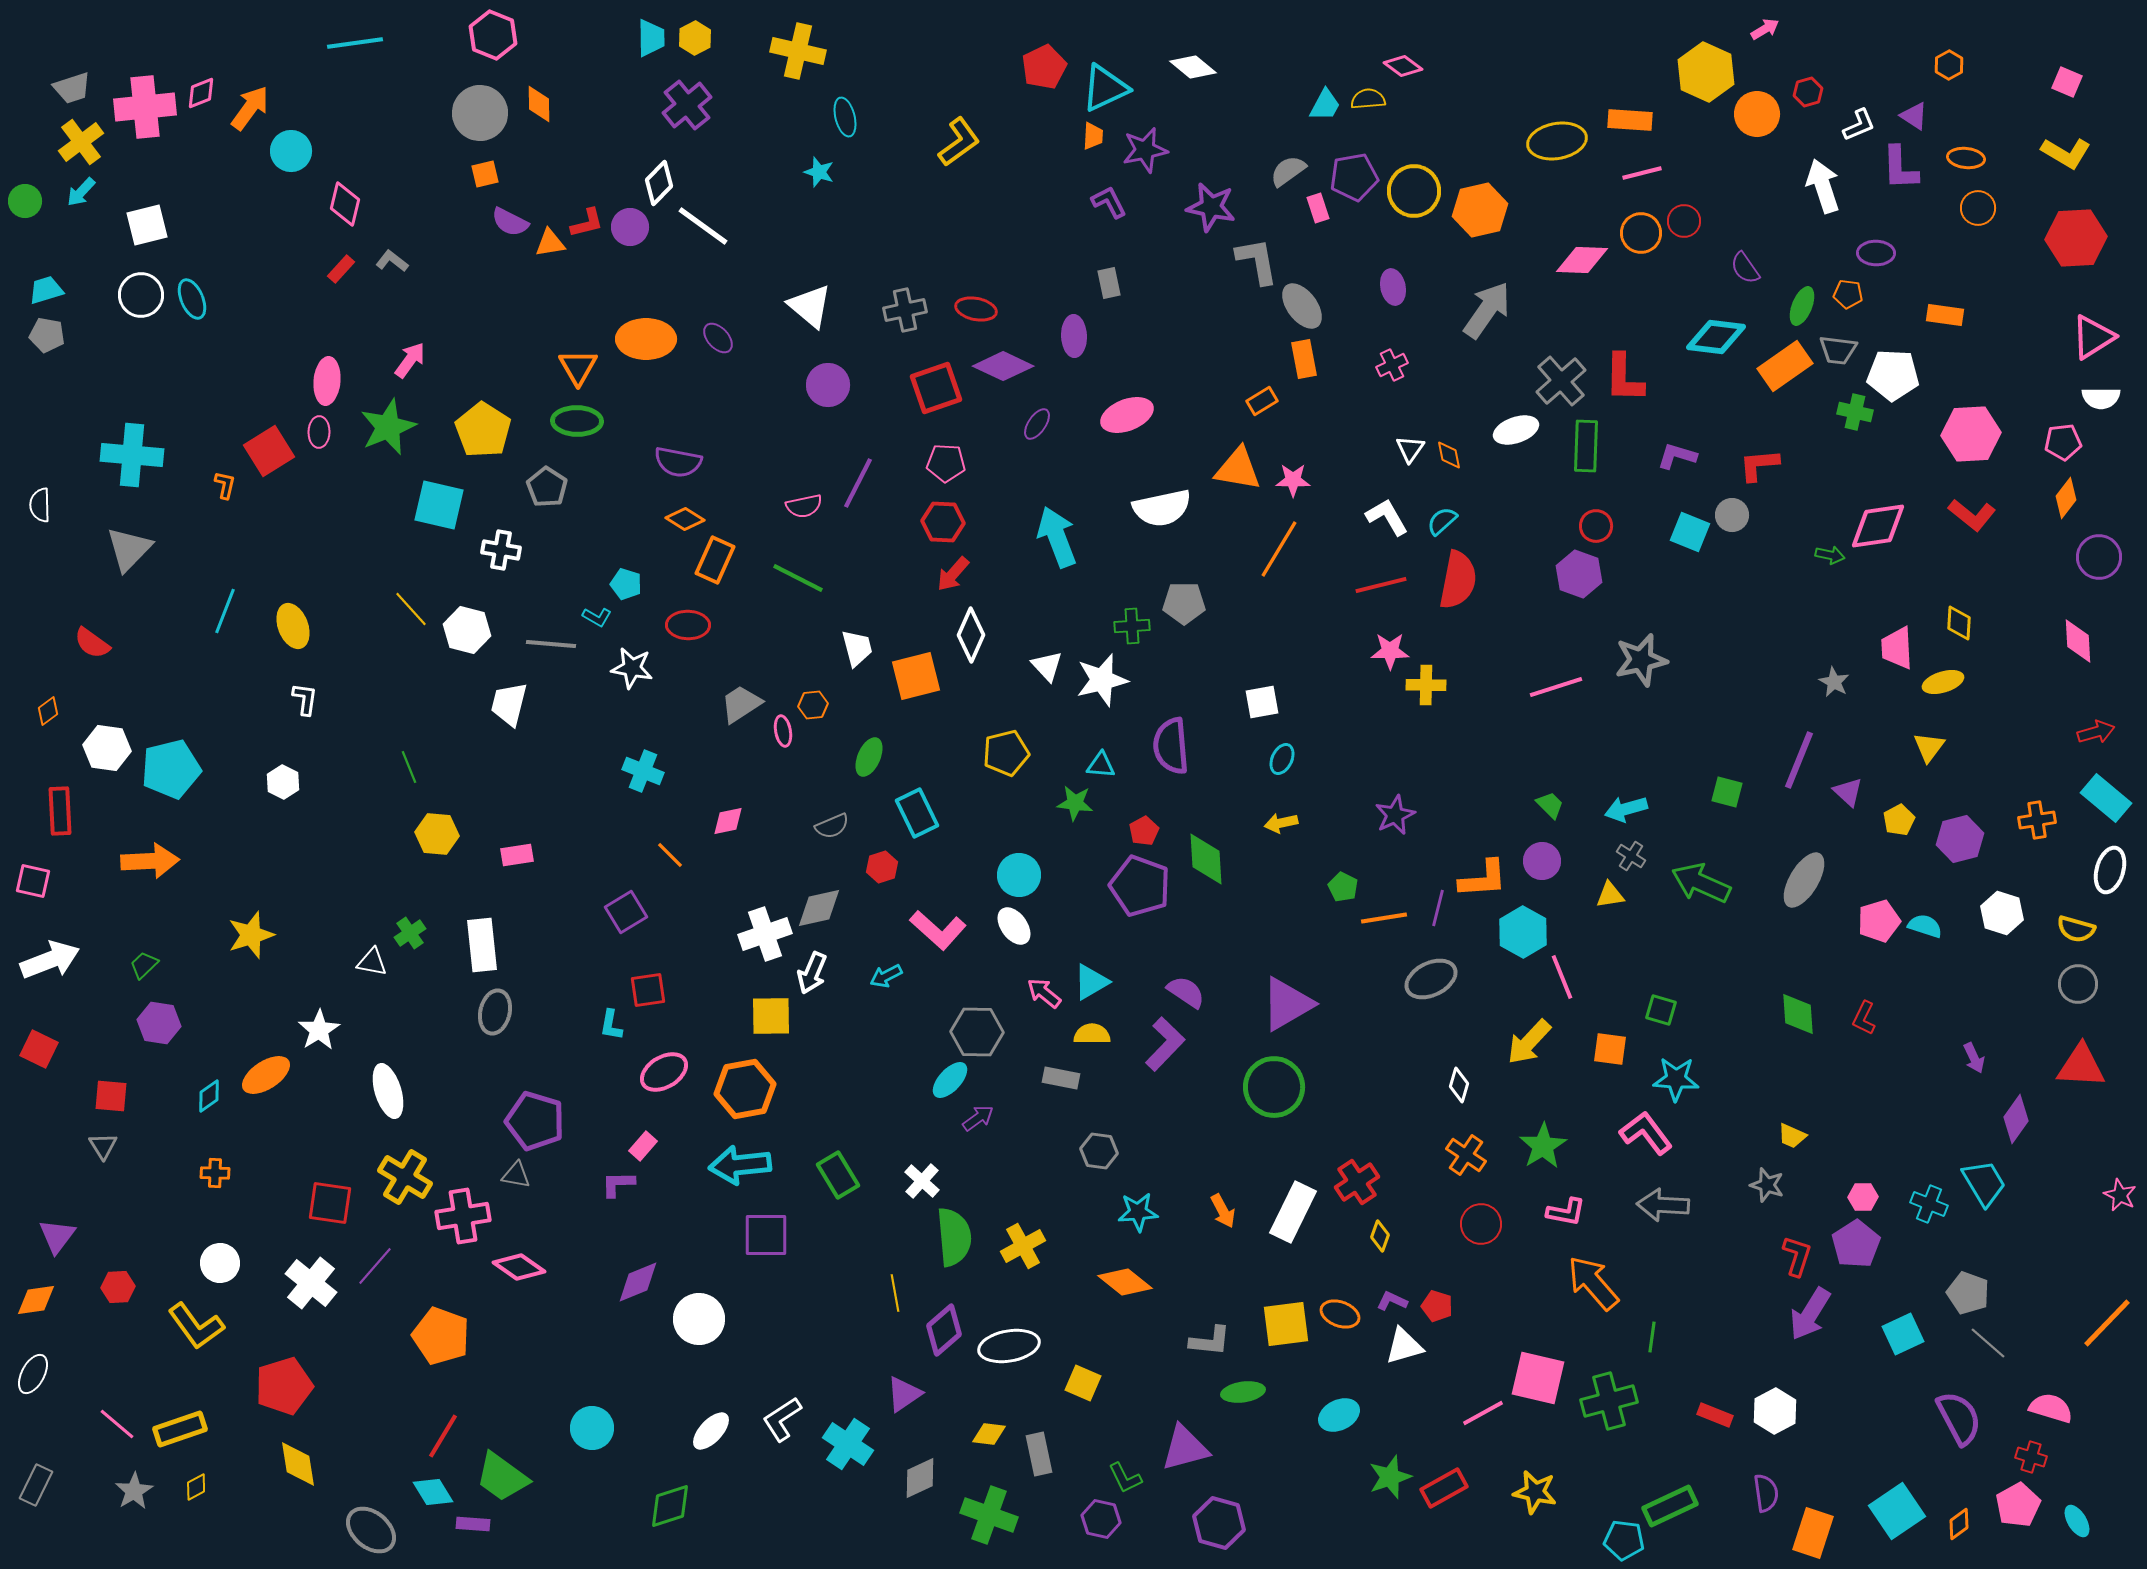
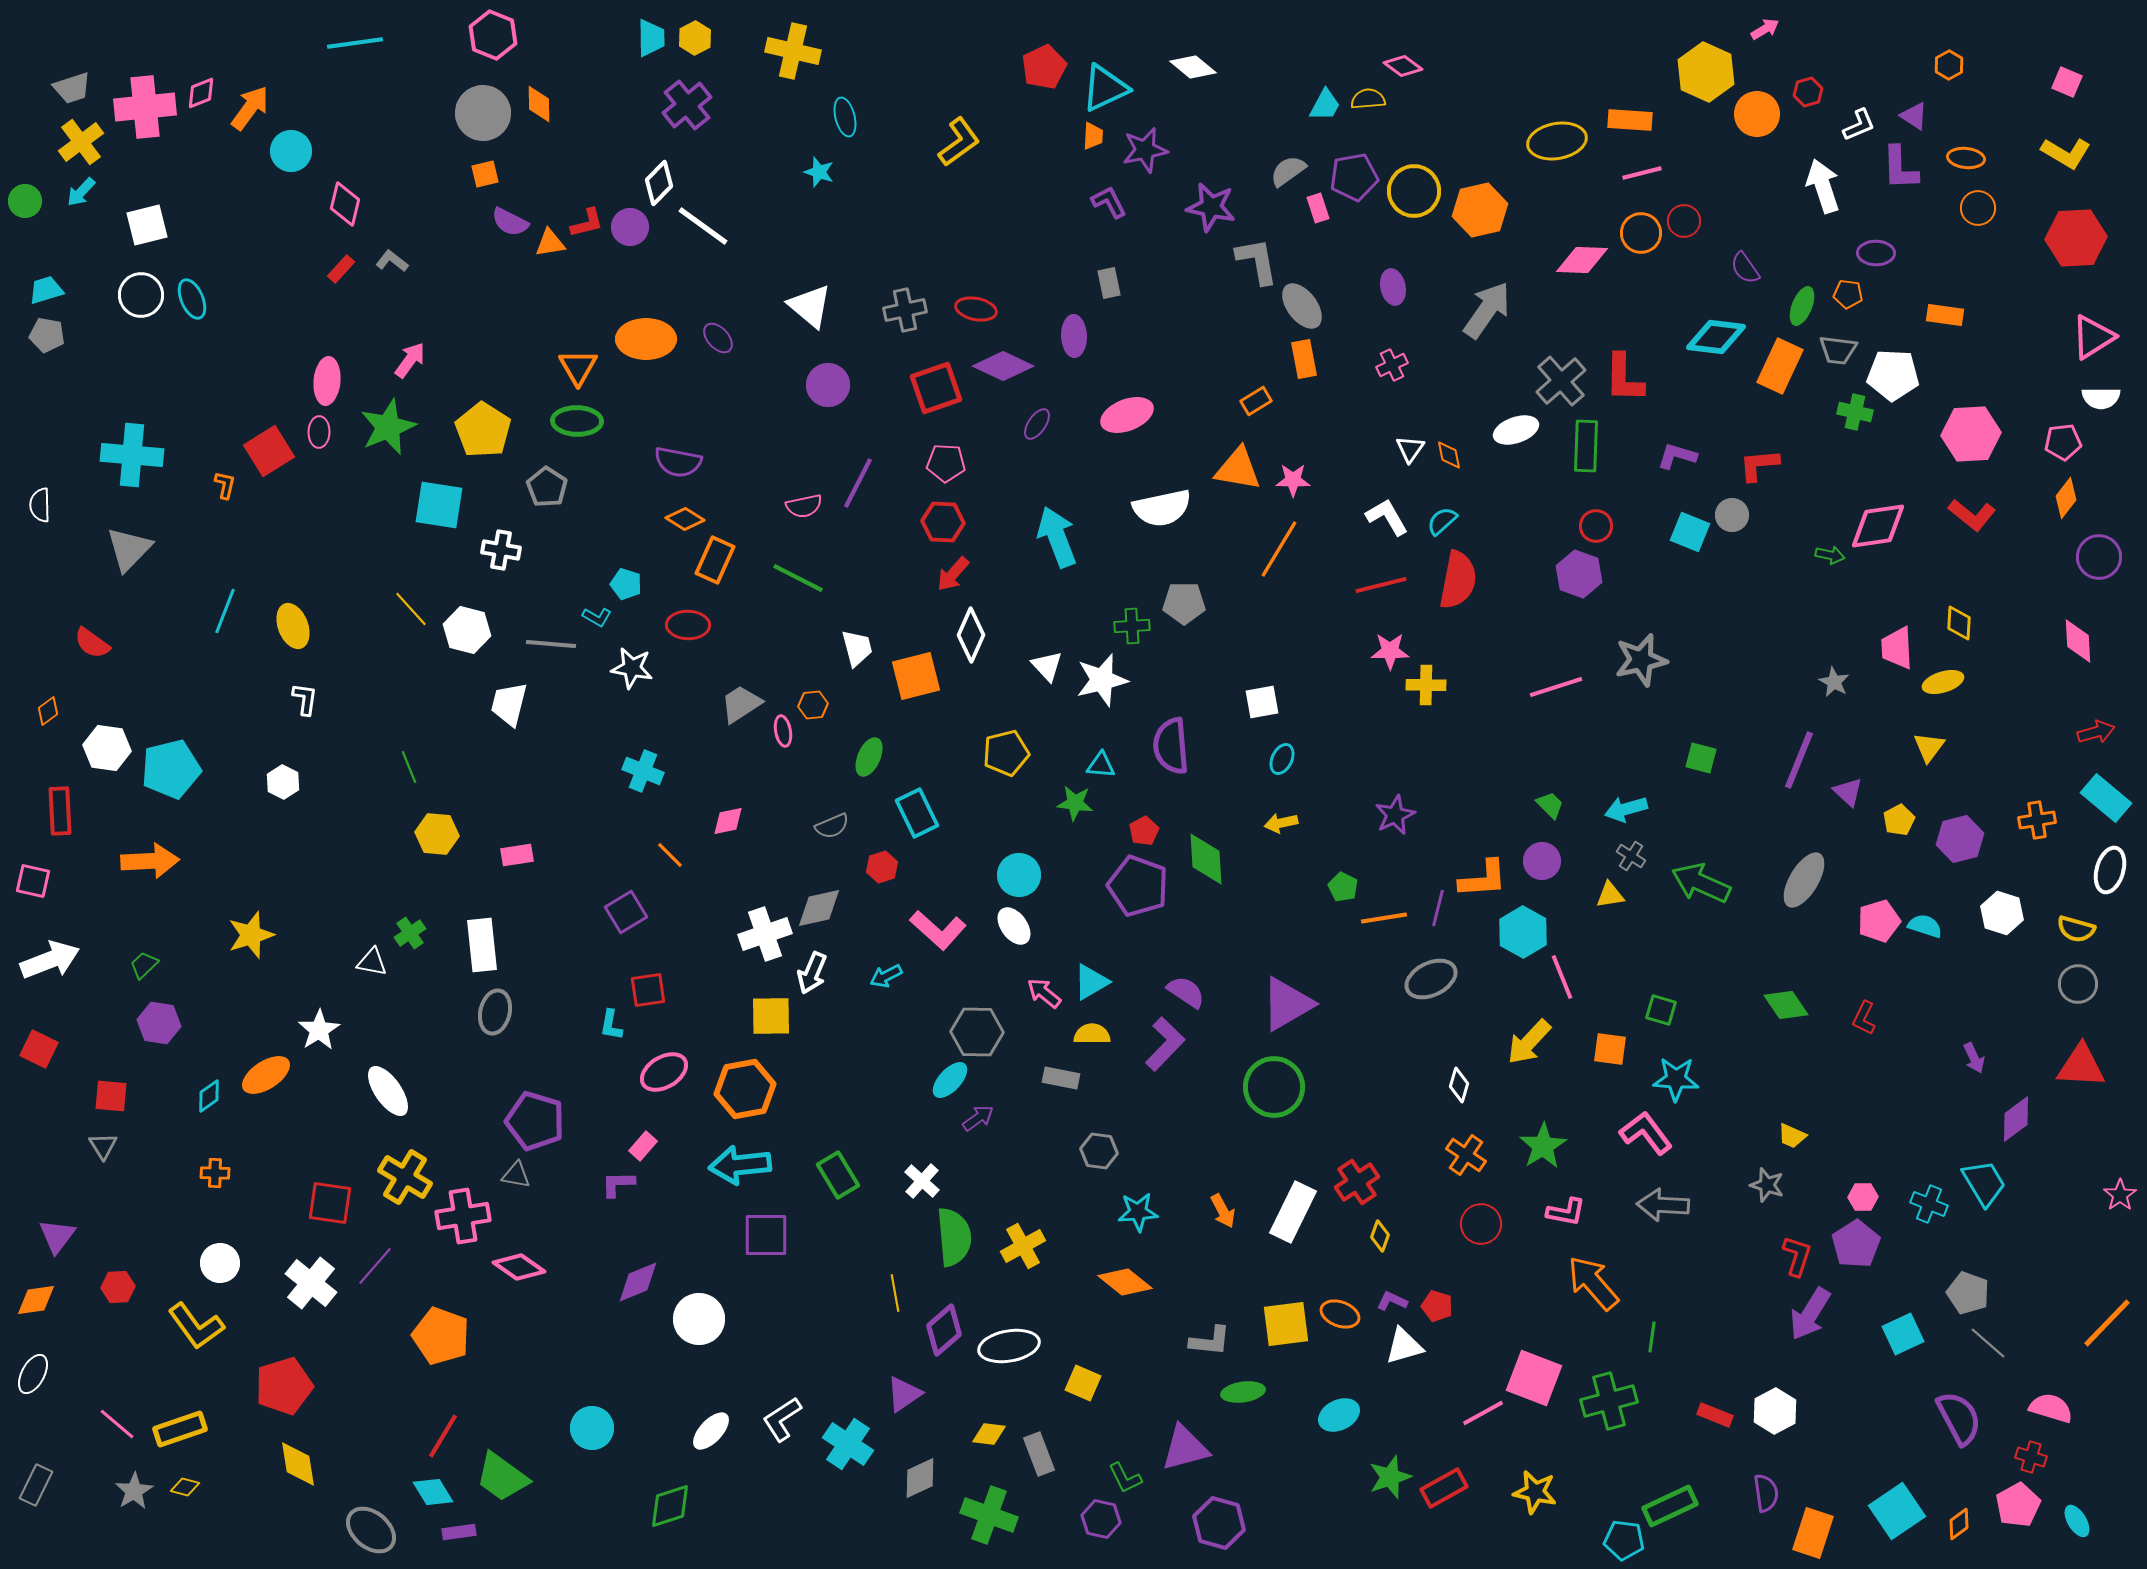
yellow cross at (798, 51): moved 5 px left
gray circle at (480, 113): moved 3 px right
orange rectangle at (1785, 366): moved 5 px left; rotated 30 degrees counterclockwise
orange rectangle at (1262, 401): moved 6 px left
cyan square at (439, 505): rotated 4 degrees counterclockwise
green square at (1727, 792): moved 26 px left, 34 px up
purple pentagon at (1140, 886): moved 2 px left
green diamond at (1798, 1014): moved 12 px left, 9 px up; rotated 30 degrees counterclockwise
white ellipse at (388, 1091): rotated 18 degrees counterclockwise
purple diamond at (2016, 1119): rotated 18 degrees clockwise
pink star at (2120, 1195): rotated 12 degrees clockwise
pink square at (1538, 1378): moved 4 px left; rotated 8 degrees clockwise
gray rectangle at (1039, 1454): rotated 9 degrees counterclockwise
yellow diamond at (196, 1487): moved 11 px left; rotated 44 degrees clockwise
purple rectangle at (473, 1524): moved 14 px left, 8 px down; rotated 12 degrees counterclockwise
